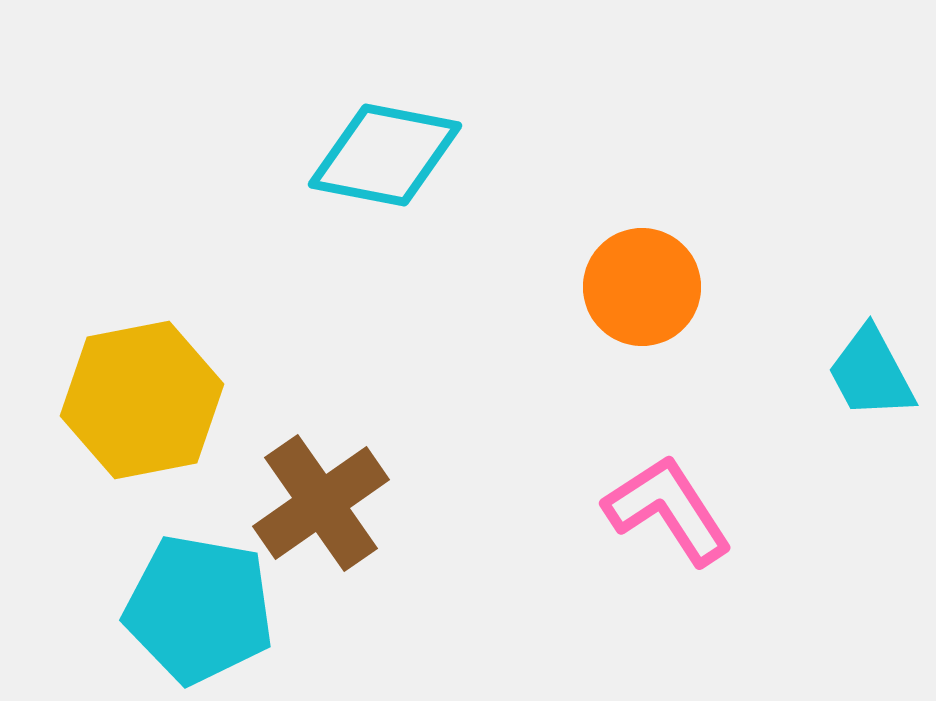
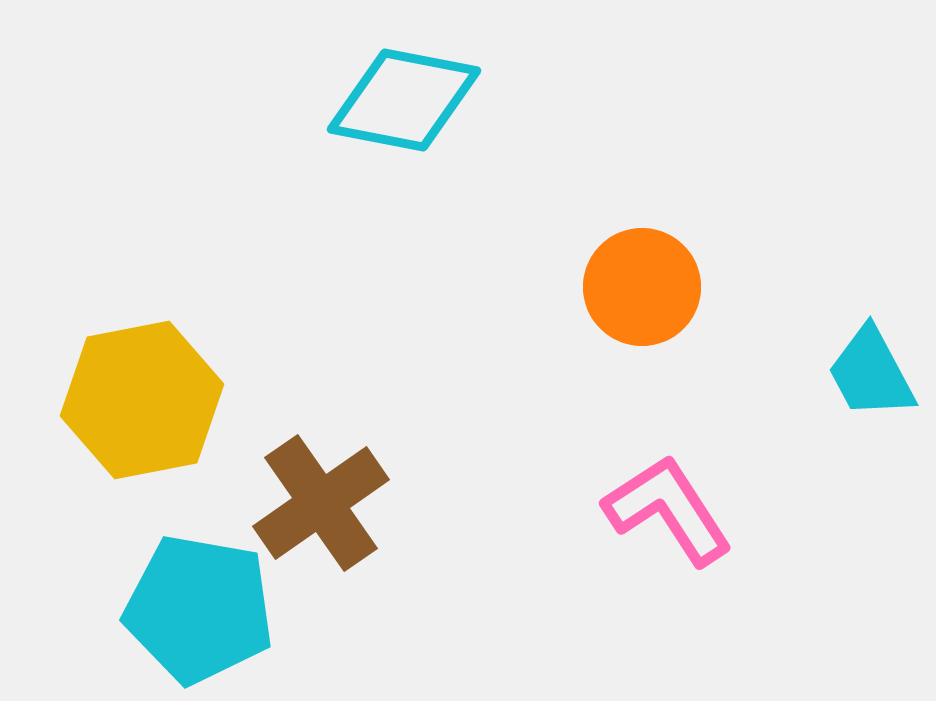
cyan diamond: moved 19 px right, 55 px up
